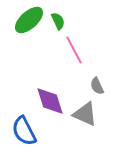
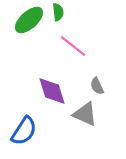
green semicircle: moved 9 px up; rotated 18 degrees clockwise
pink line: moved 1 px left, 4 px up; rotated 24 degrees counterclockwise
purple diamond: moved 2 px right, 10 px up
blue semicircle: rotated 120 degrees counterclockwise
